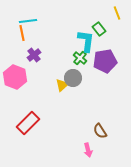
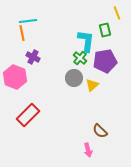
green rectangle: moved 6 px right, 1 px down; rotated 24 degrees clockwise
purple cross: moved 1 px left, 2 px down; rotated 24 degrees counterclockwise
gray circle: moved 1 px right
yellow triangle: moved 30 px right
red rectangle: moved 8 px up
brown semicircle: rotated 14 degrees counterclockwise
